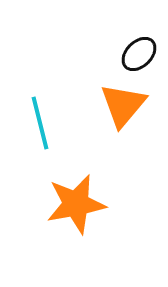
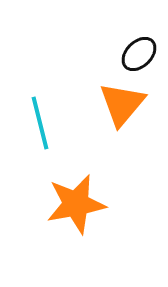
orange triangle: moved 1 px left, 1 px up
